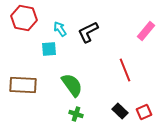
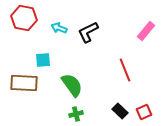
cyan arrow: moved 1 px left, 1 px up; rotated 35 degrees counterclockwise
cyan square: moved 6 px left, 11 px down
brown rectangle: moved 1 px right, 2 px up
green cross: rotated 32 degrees counterclockwise
